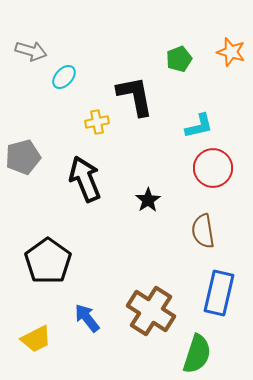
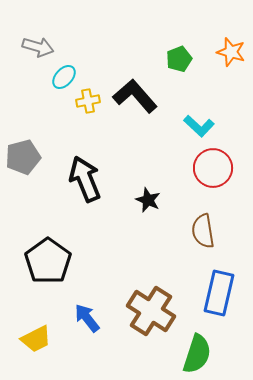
gray arrow: moved 7 px right, 4 px up
black L-shape: rotated 30 degrees counterclockwise
yellow cross: moved 9 px left, 21 px up
cyan L-shape: rotated 56 degrees clockwise
black star: rotated 15 degrees counterclockwise
